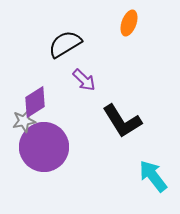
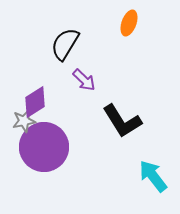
black semicircle: rotated 28 degrees counterclockwise
